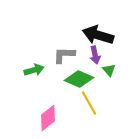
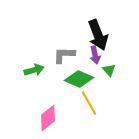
black arrow: rotated 128 degrees counterclockwise
